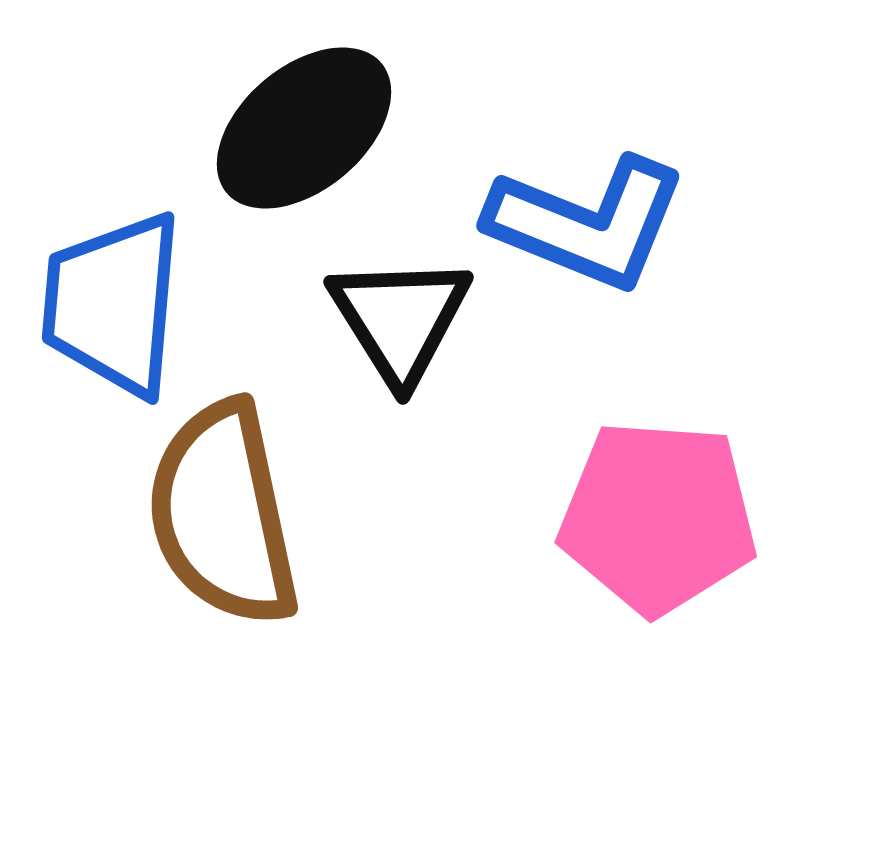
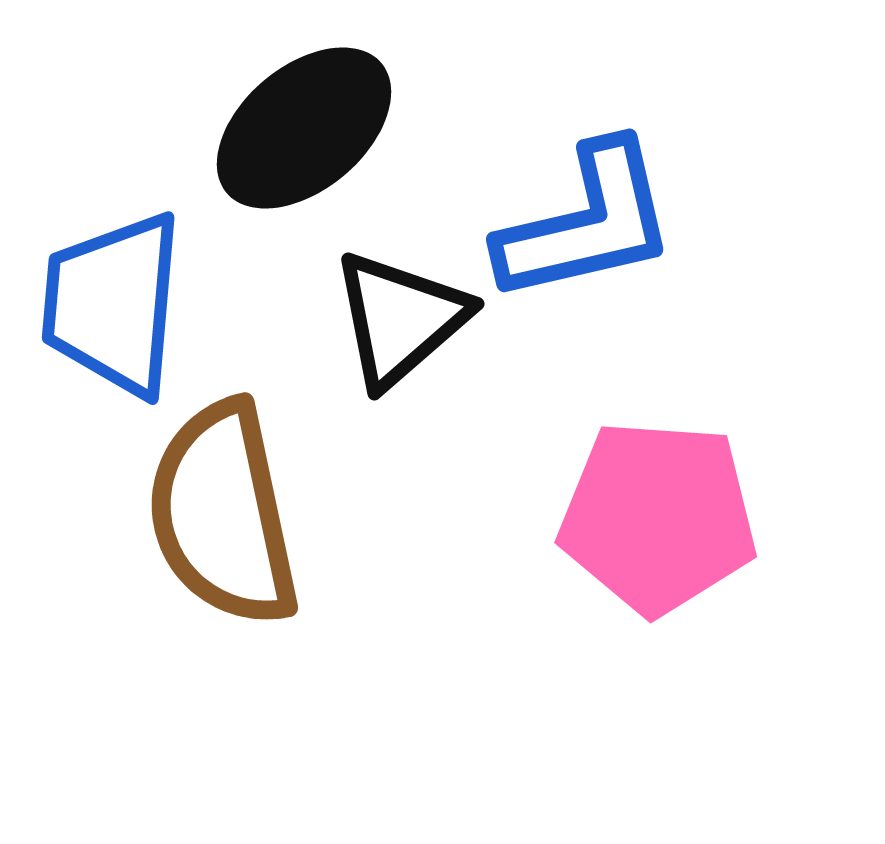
blue L-shape: rotated 35 degrees counterclockwise
black triangle: rotated 21 degrees clockwise
